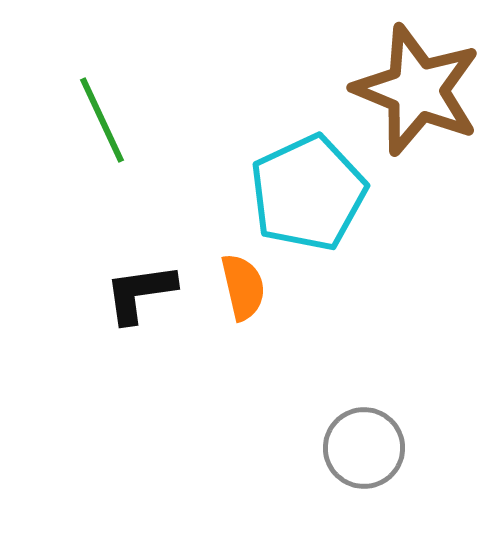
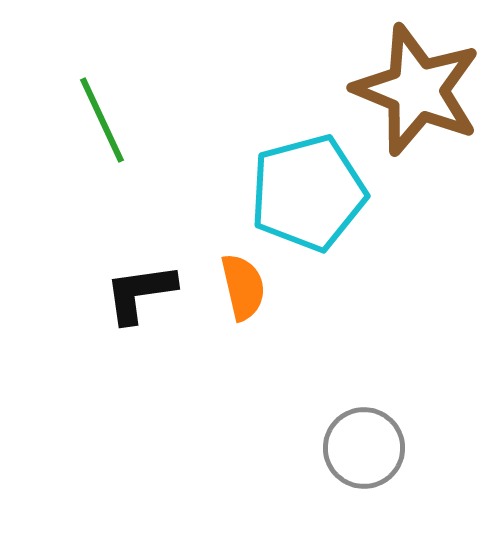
cyan pentagon: rotated 10 degrees clockwise
